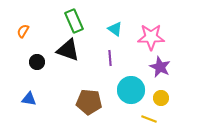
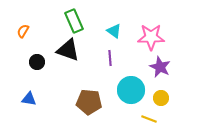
cyan triangle: moved 1 px left, 2 px down
